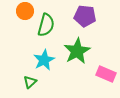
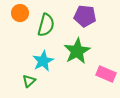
orange circle: moved 5 px left, 2 px down
cyan star: moved 1 px left, 1 px down
green triangle: moved 1 px left, 1 px up
